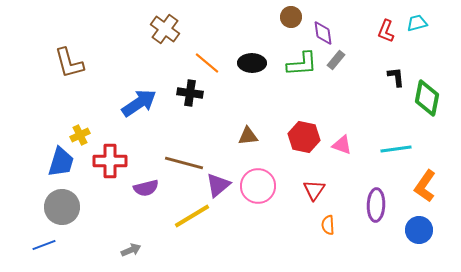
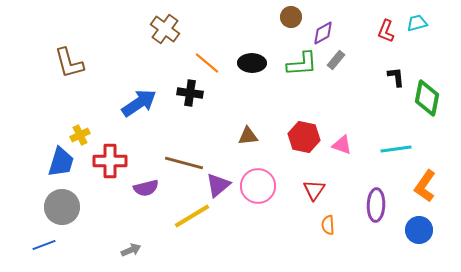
purple diamond: rotated 70 degrees clockwise
